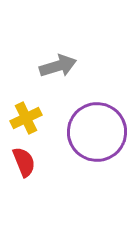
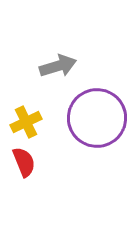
yellow cross: moved 4 px down
purple circle: moved 14 px up
